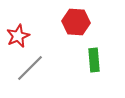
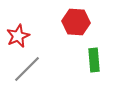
gray line: moved 3 px left, 1 px down
